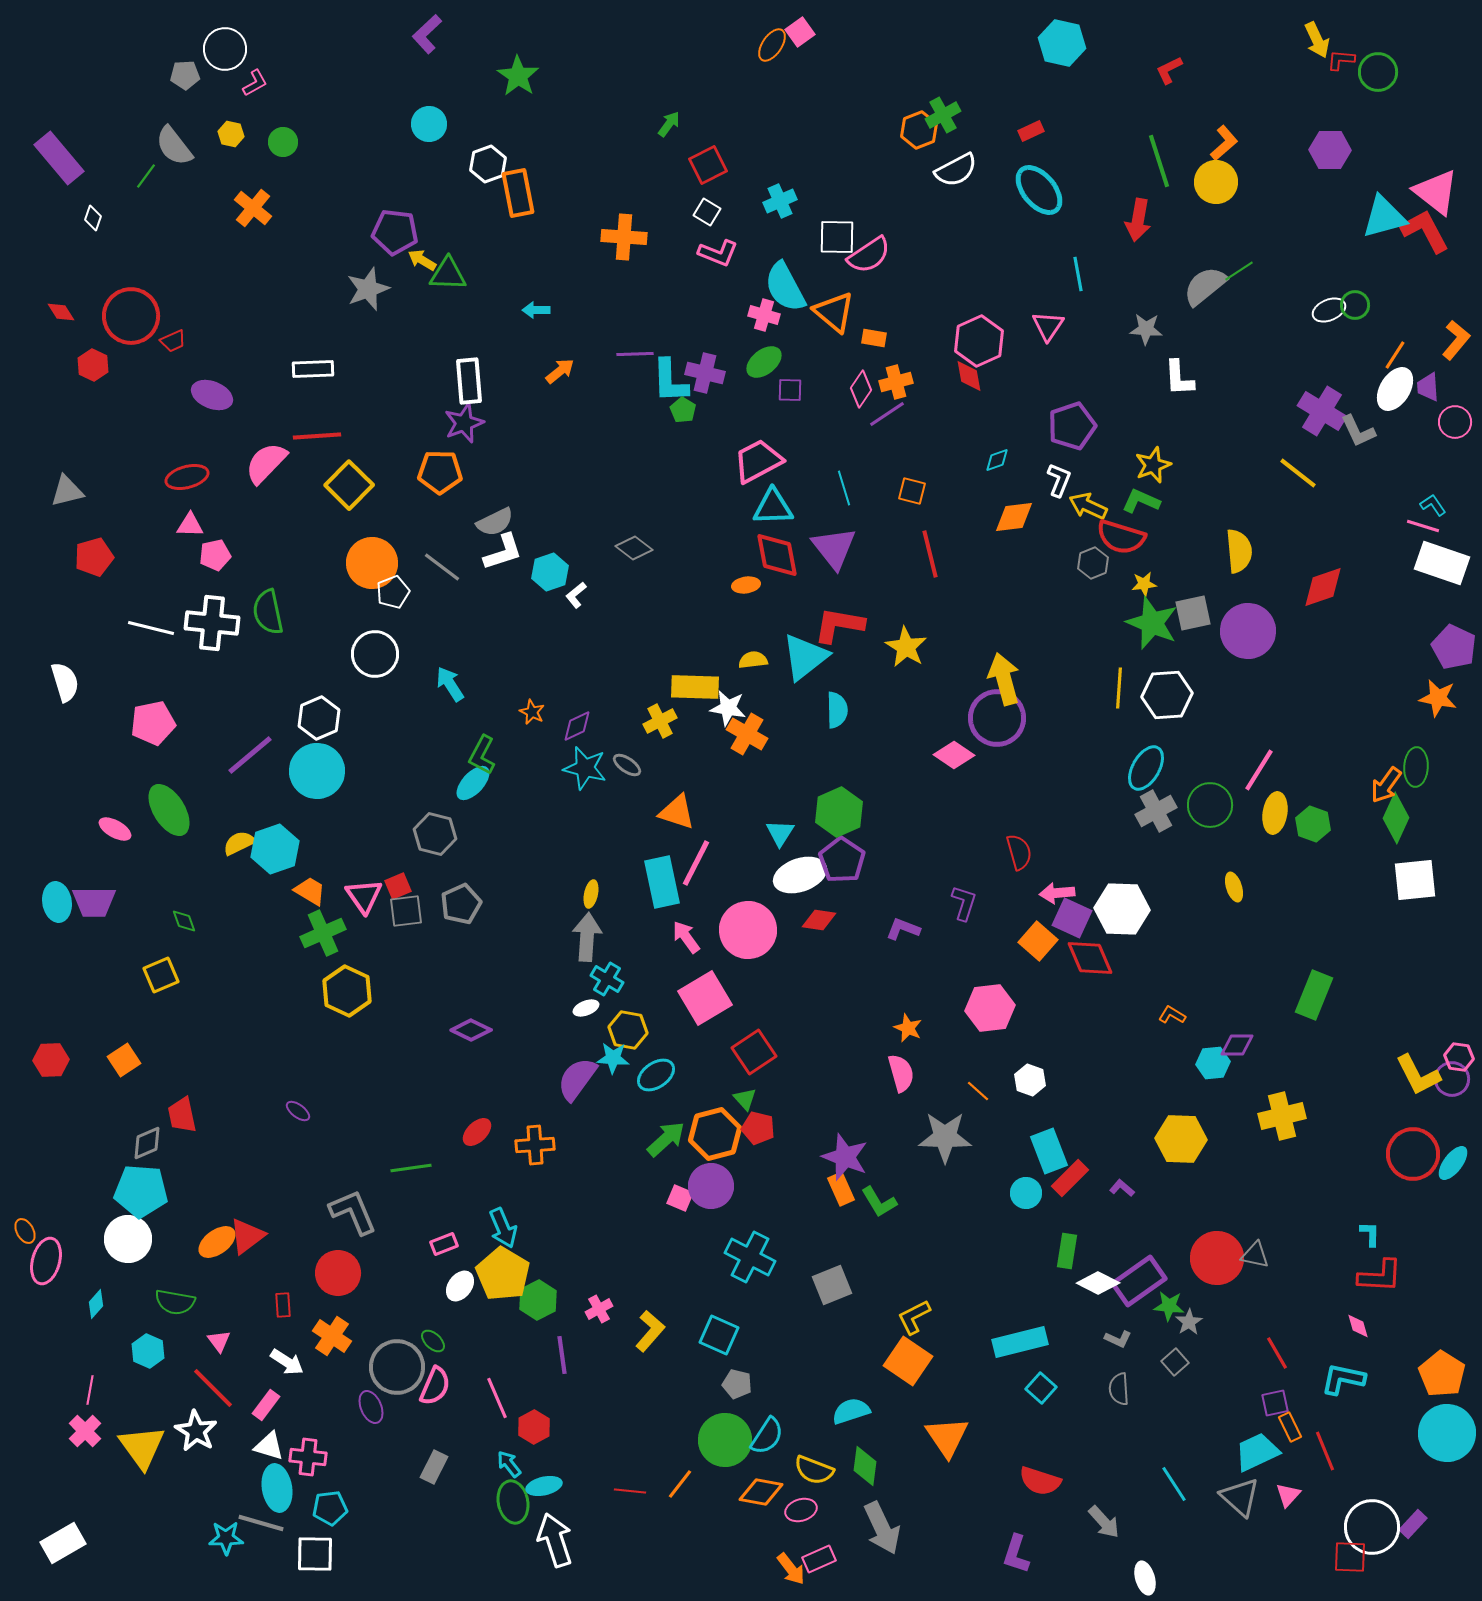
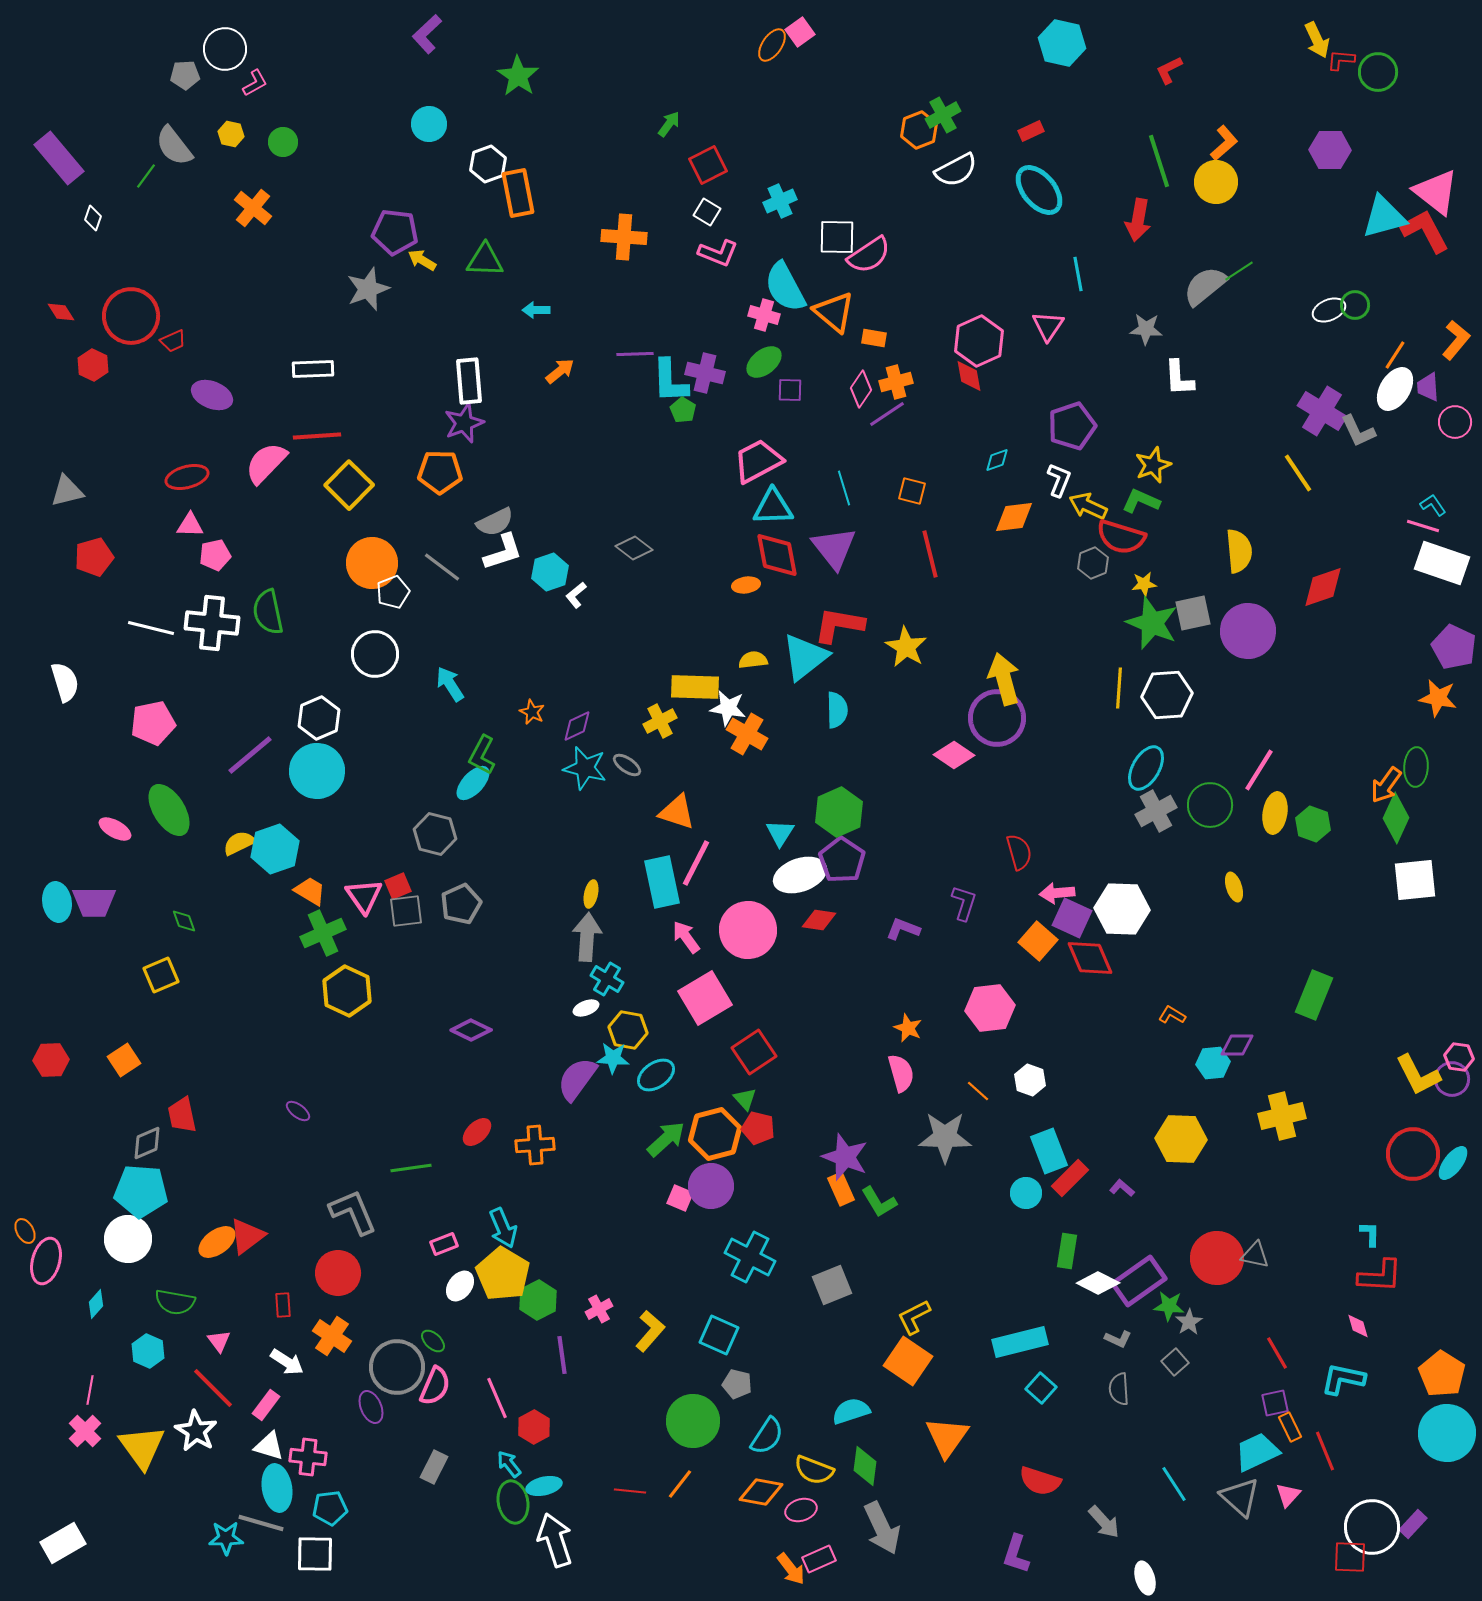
green triangle at (448, 274): moved 37 px right, 14 px up
yellow line at (1298, 473): rotated 18 degrees clockwise
orange triangle at (947, 1437): rotated 9 degrees clockwise
green circle at (725, 1440): moved 32 px left, 19 px up
